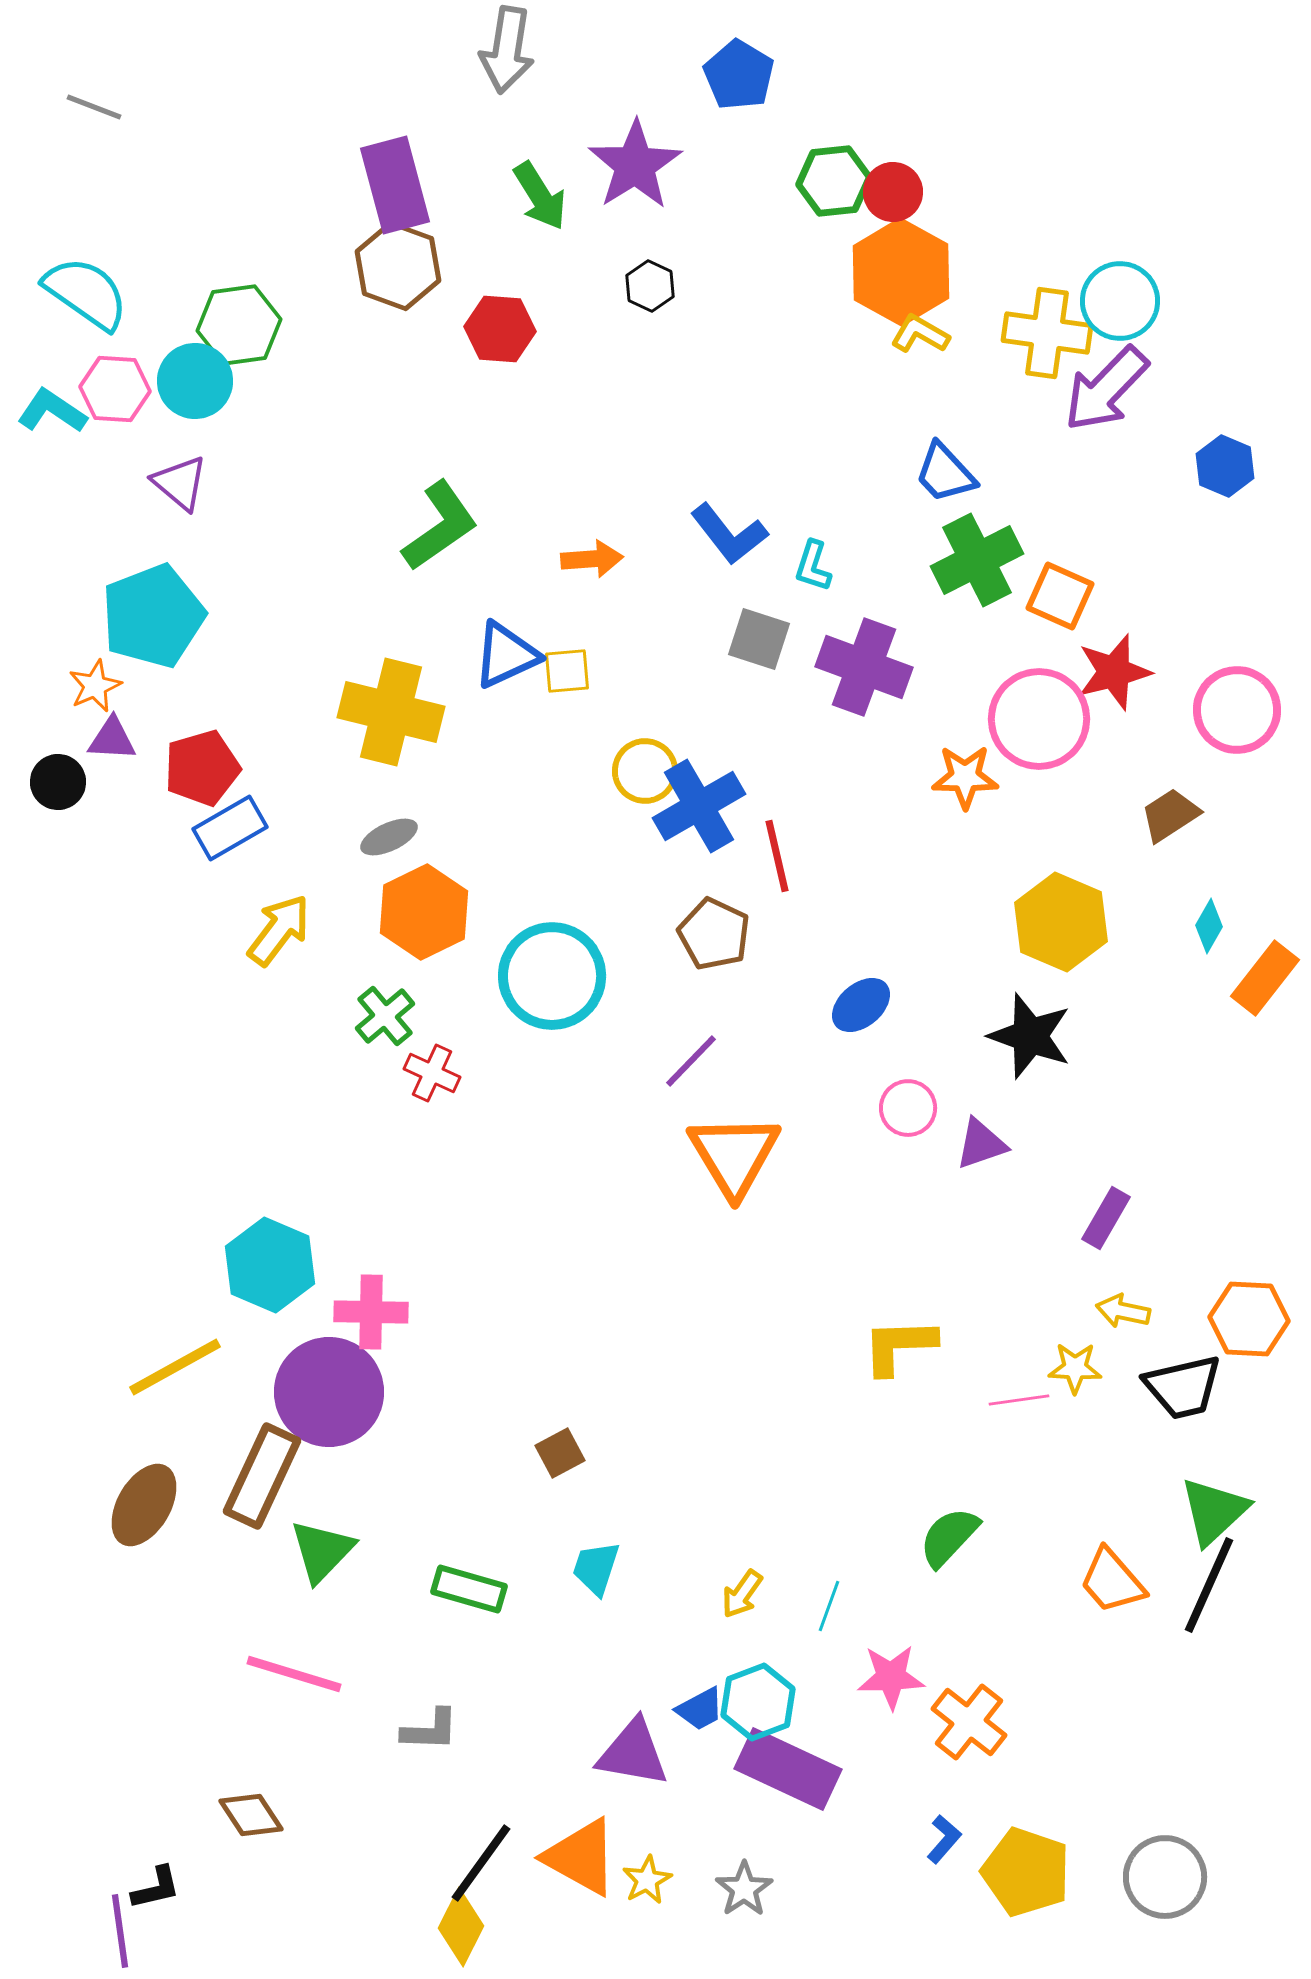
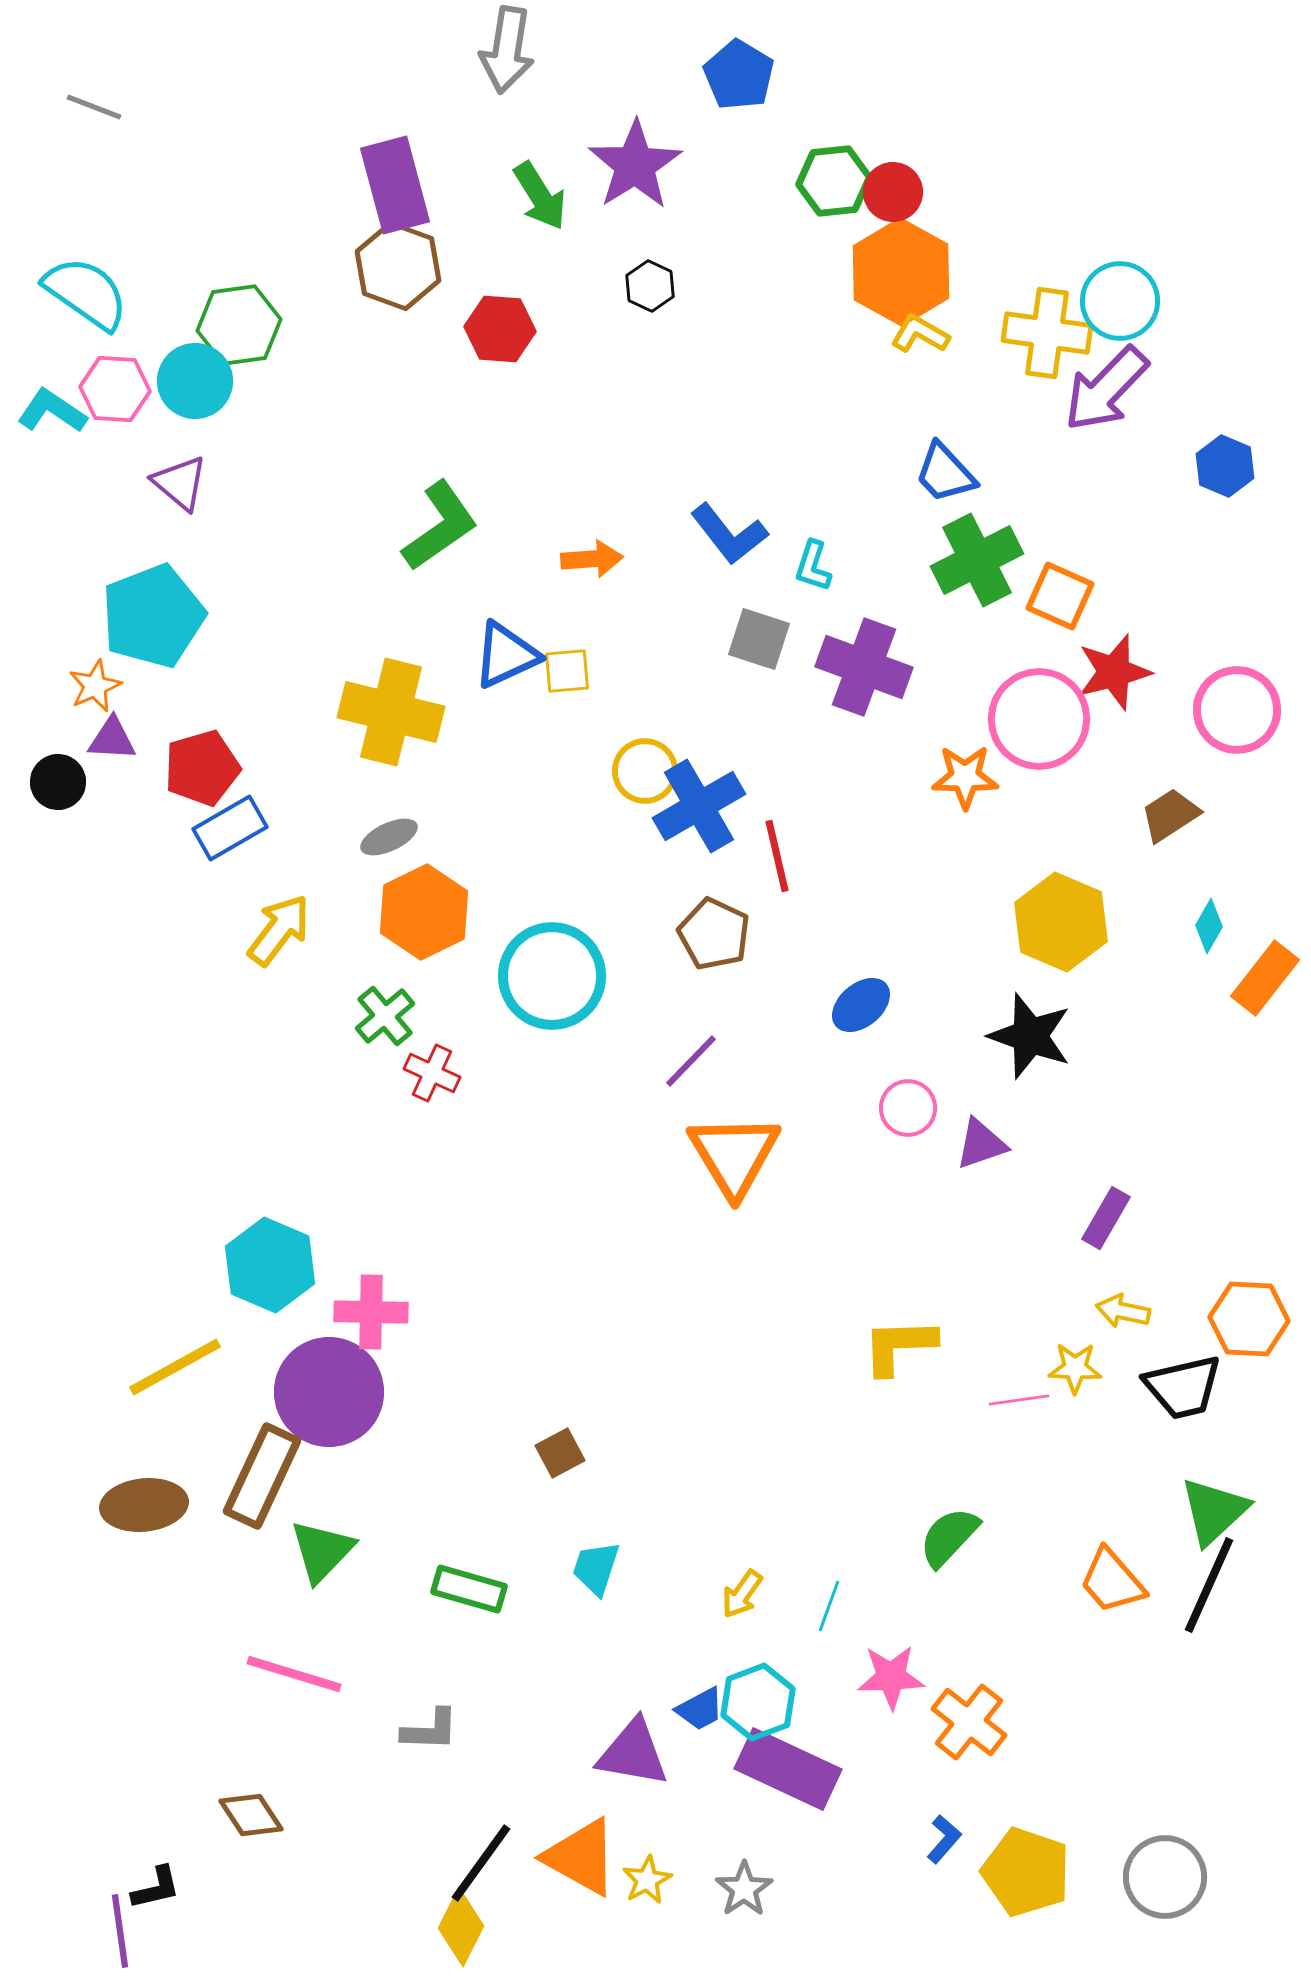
brown ellipse at (144, 1505): rotated 54 degrees clockwise
